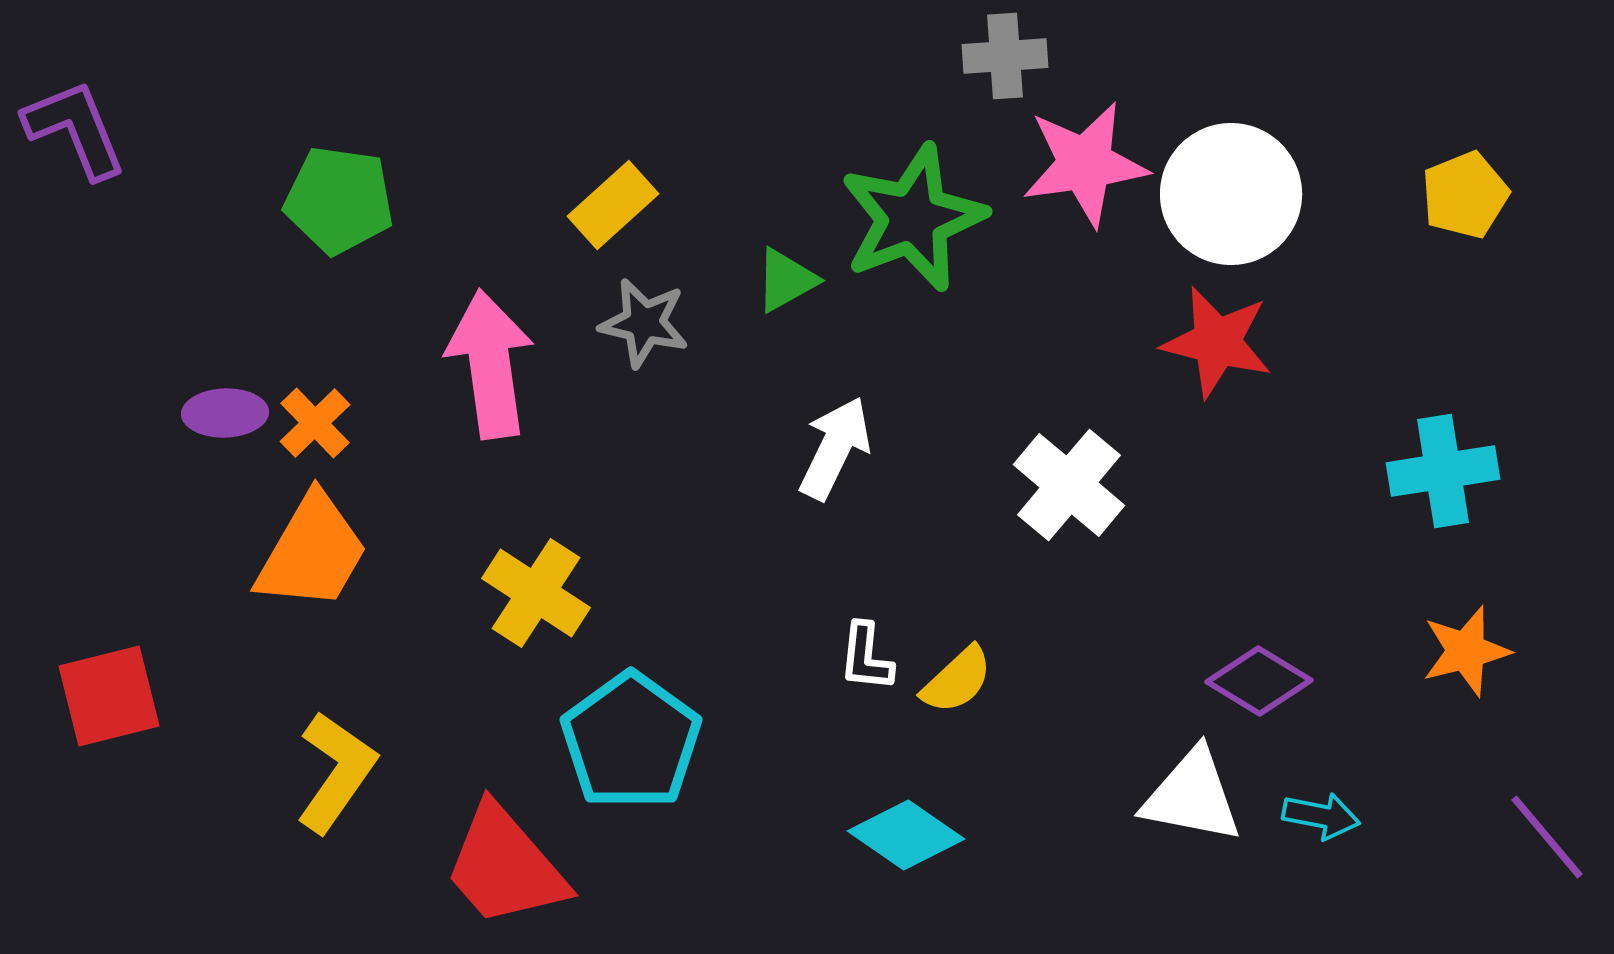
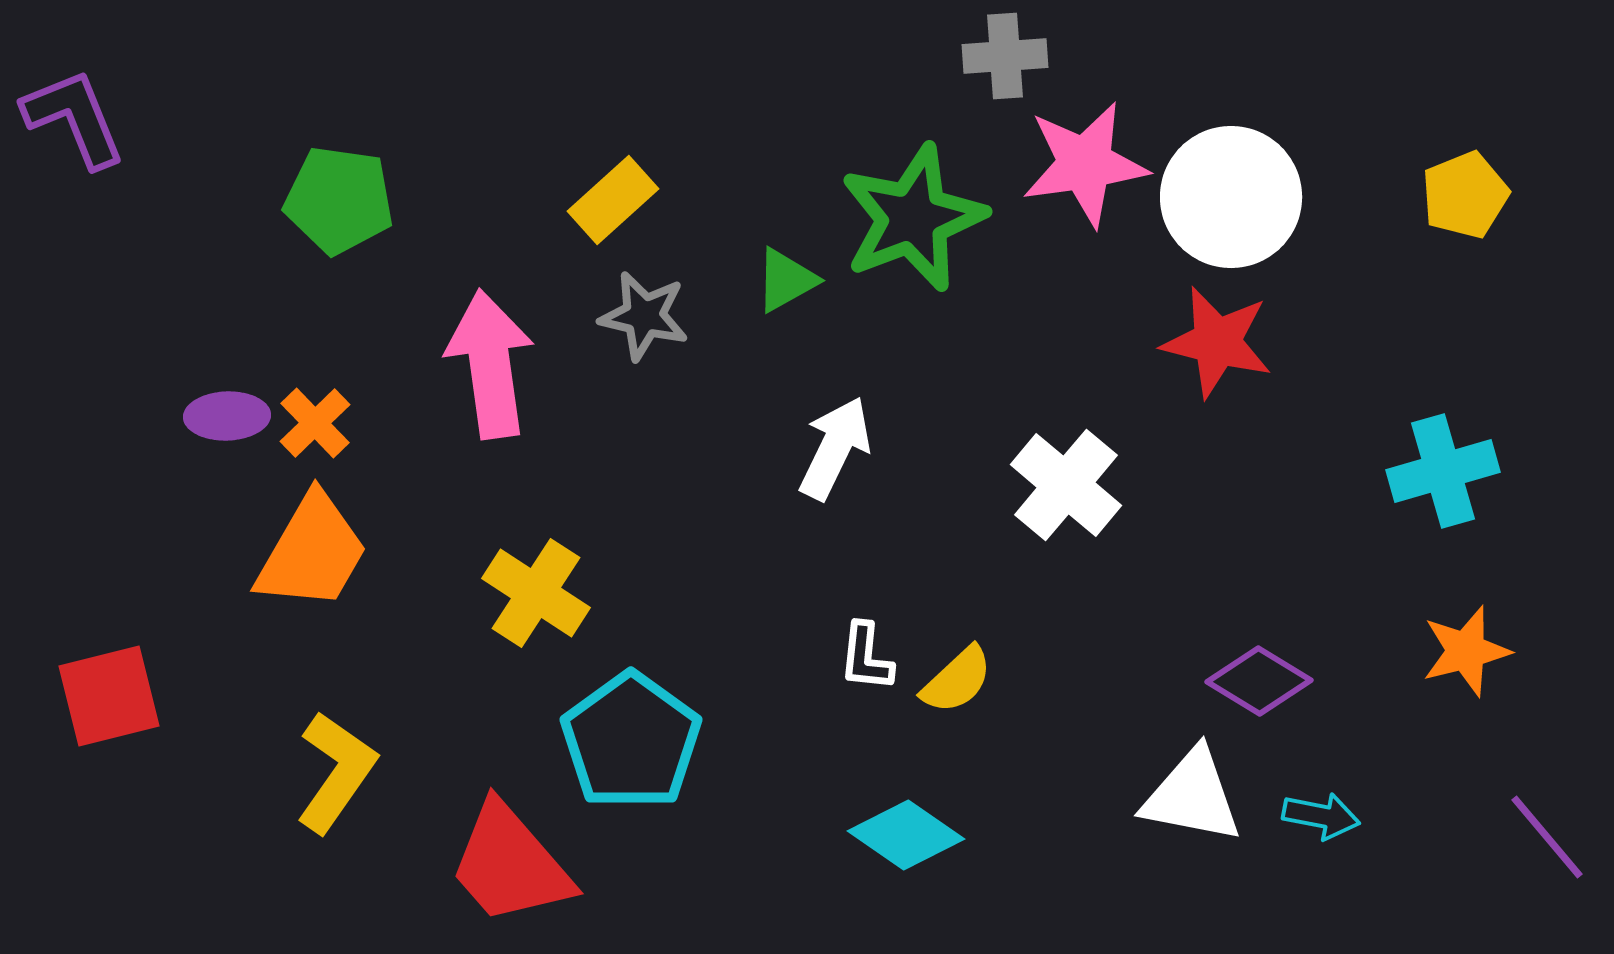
purple L-shape: moved 1 px left, 11 px up
white circle: moved 3 px down
yellow rectangle: moved 5 px up
gray star: moved 7 px up
purple ellipse: moved 2 px right, 3 px down
cyan cross: rotated 7 degrees counterclockwise
white cross: moved 3 px left
red trapezoid: moved 5 px right, 2 px up
